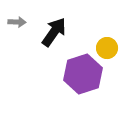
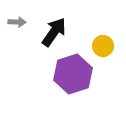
yellow circle: moved 4 px left, 2 px up
purple hexagon: moved 10 px left
